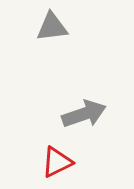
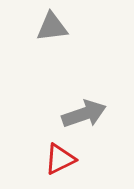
red triangle: moved 3 px right, 3 px up
